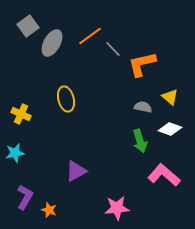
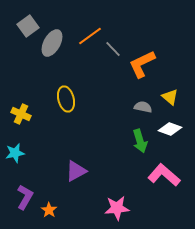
orange L-shape: rotated 12 degrees counterclockwise
orange star: rotated 14 degrees clockwise
